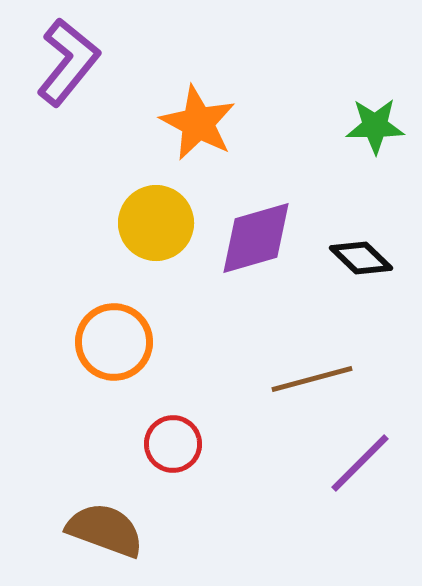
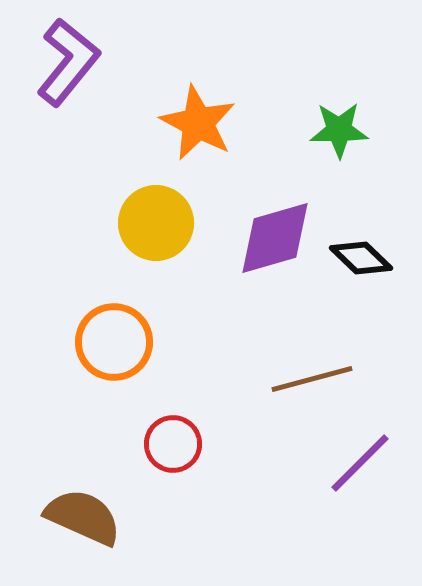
green star: moved 36 px left, 4 px down
purple diamond: moved 19 px right
brown semicircle: moved 22 px left, 13 px up; rotated 4 degrees clockwise
